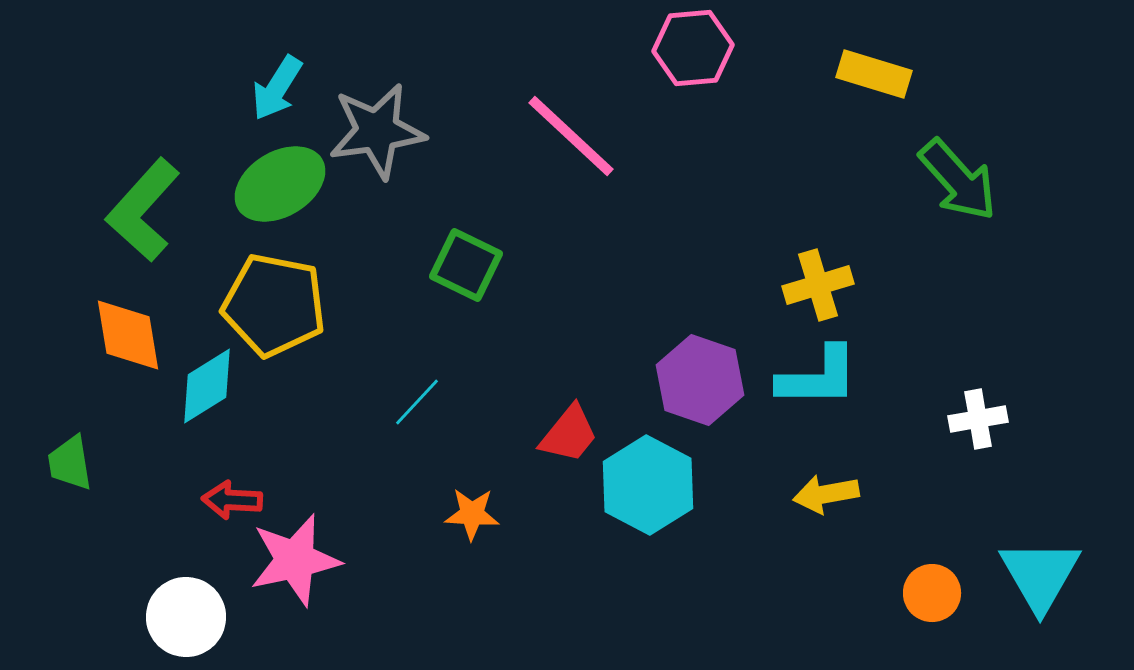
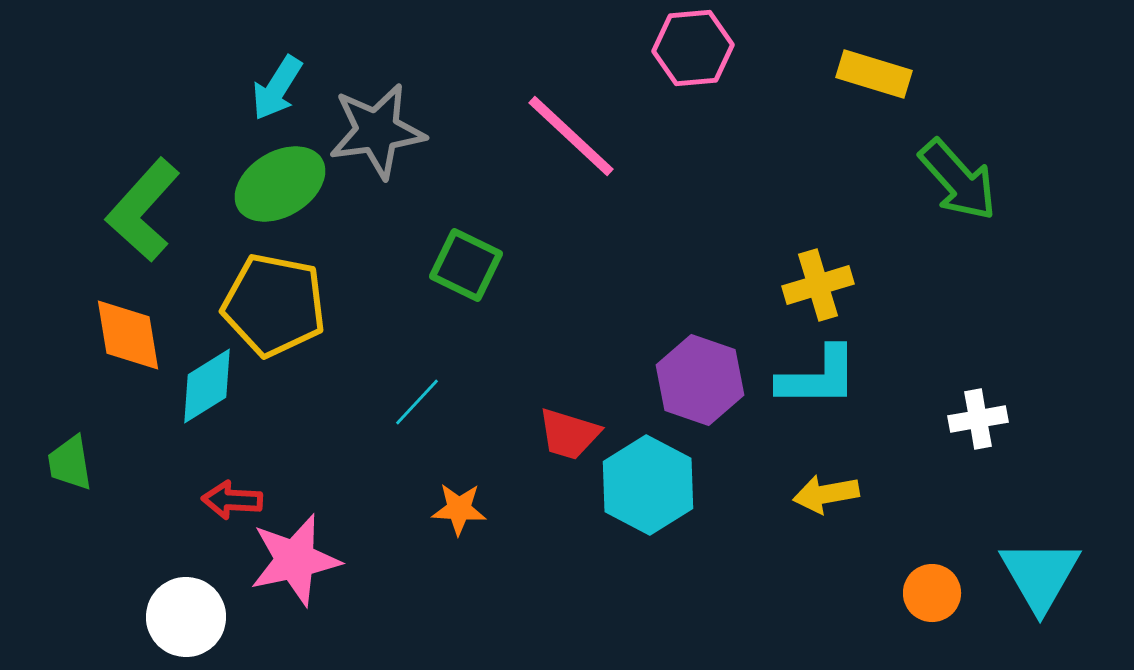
red trapezoid: rotated 68 degrees clockwise
orange star: moved 13 px left, 5 px up
